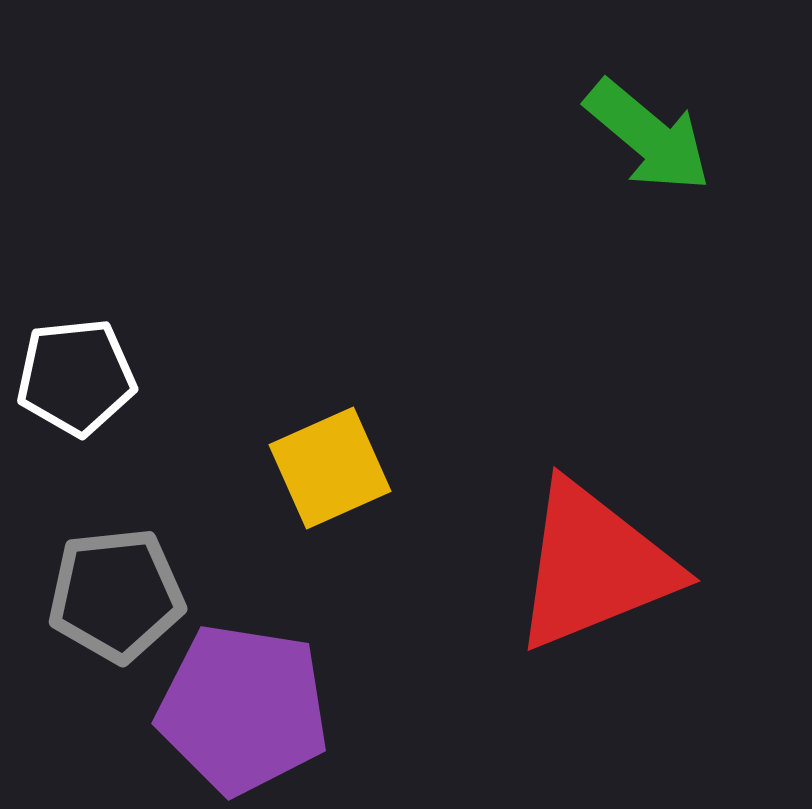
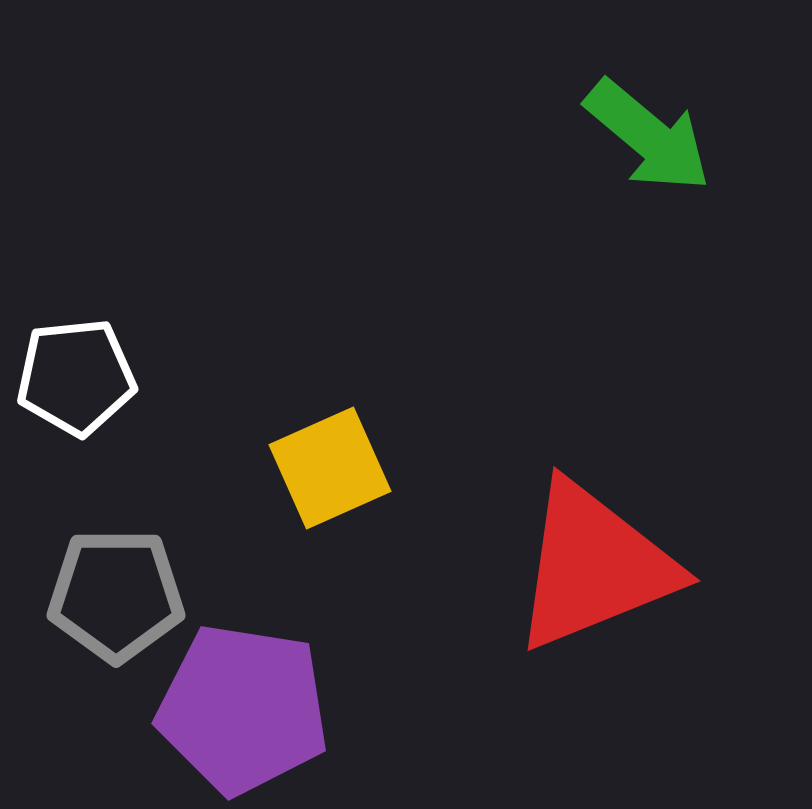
gray pentagon: rotated 6 degrees clockwise
